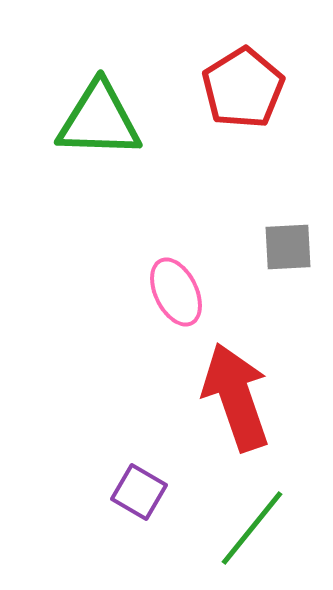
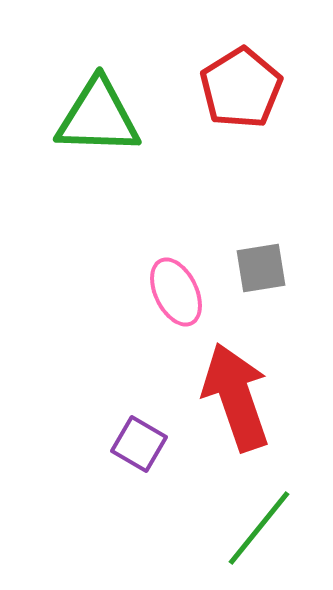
red pentagon: moved 2 px left
green triangle: moved 1 px left, 3 px up
gray square: moved 27 px left, 21 px down; rotated 6 degrees counterclockwise
purple square: moved 48 px up
green line: moved 7 px right
